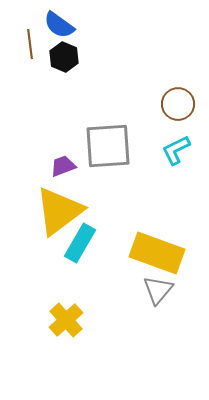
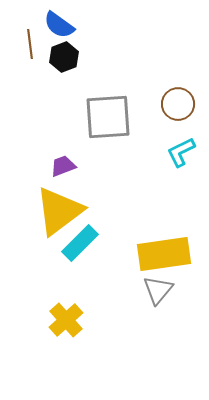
black hexagon: rotated 16 degrees clockwise
gray square: moved 29 px up
cyan L-shape: moved 5 px right, 2 px down
cyan rectangle: rotated 15 degrees clockwise
yellow rectangle: moved 7 px right, 1 px down; rotated 28 degrees counterclockwise
